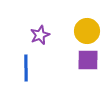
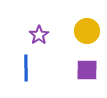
purple star: moved 1 px left; rotated 12 degrees counterclockwise
purple square: moved 1 px left, 10 px down
